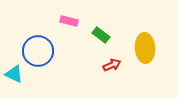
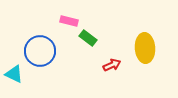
green rectangle: moved 13 px left, 3 px down
blue circle: moved 2 px right
